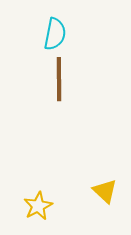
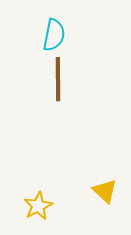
cyan semicircle: moved 1 px left, 1 px down
brown line: moved 1 px left
